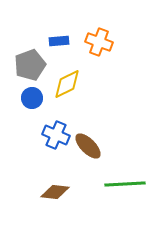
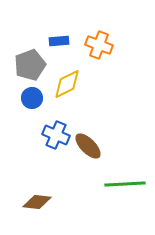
orange cross: moved 3 px down
brown diamond: moved 18 px left, 10 px down
